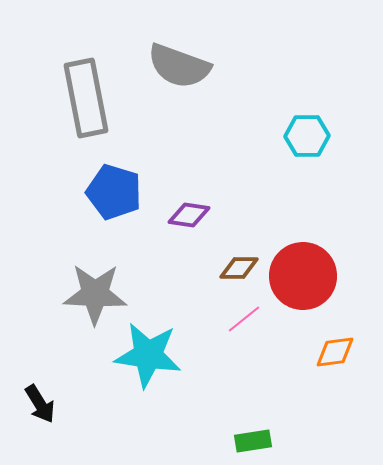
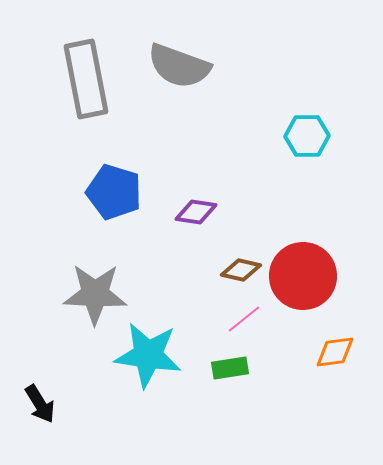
gray rectangle: moved 19 px up
purple diamond: moved 7 px right, 3 px up
brown diamond: moved 2 px right, 2 px down; rotated 12 degrees clockwise
green rectangle: moved 23 px left, 73 px up
